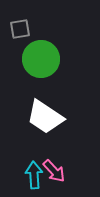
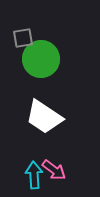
gray square: moved 3 px right, 9 px down
white trapezoid: moved 1 px left
pink arrow: moved 1 px up; rotated 10 degrees counterclockwise
